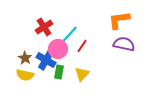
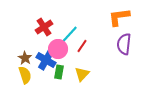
orange L-shape: moved 3 px up
purple semicircle: rotated 95 degrees counterclockwise
yellow semicircle: rotated 120 degrees counterclockwise
